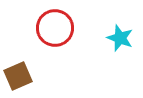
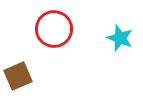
red circle: moved 1 px left, 1 px down
